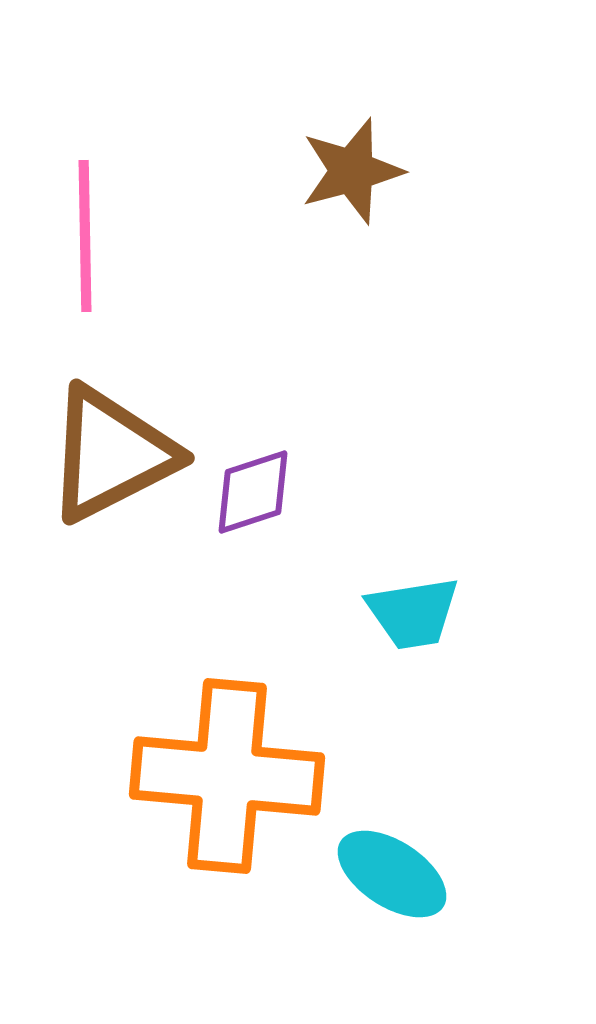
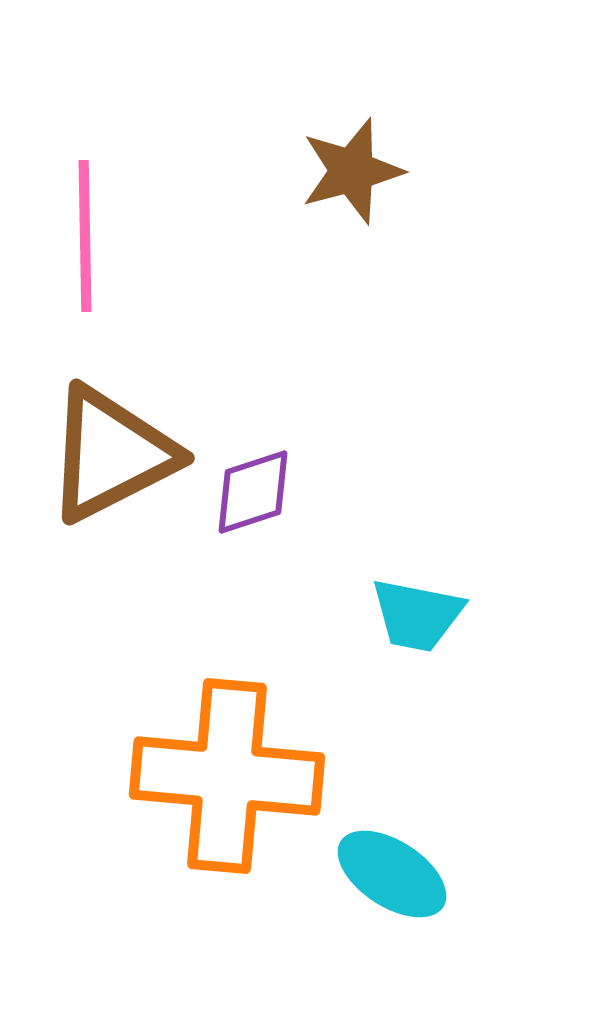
cyan trapezoid: moved 4 px right, 2 px down; rotated 20 degrees clockwise
